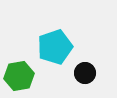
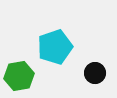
black circle: moved 10 px right
